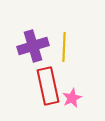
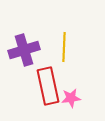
purple cross: moved 9 px left, 4 px down
pink star: moved 1 px left; rotated 18 degrees clockwise
